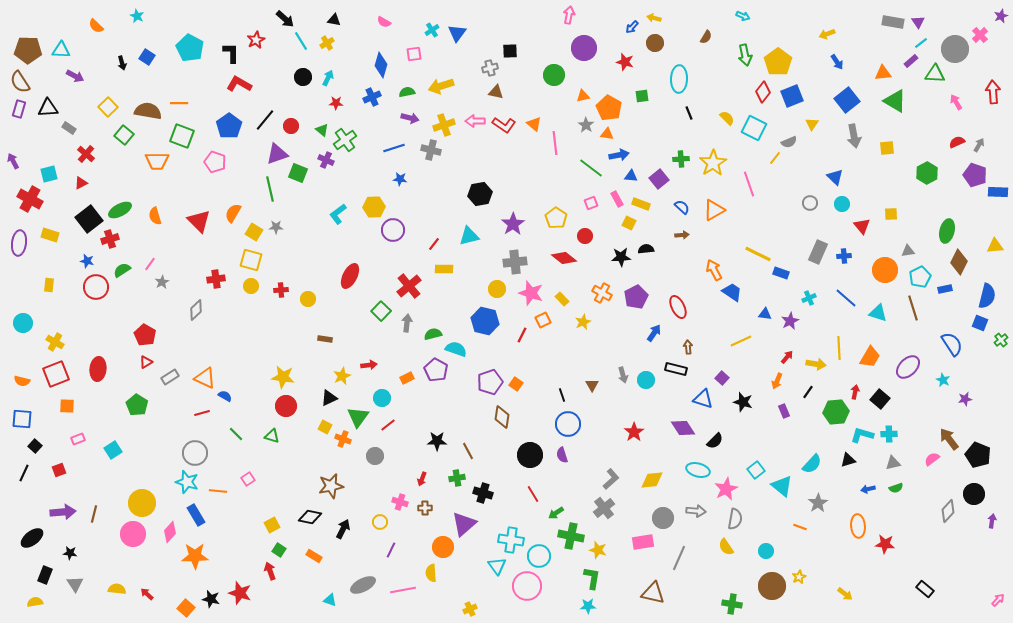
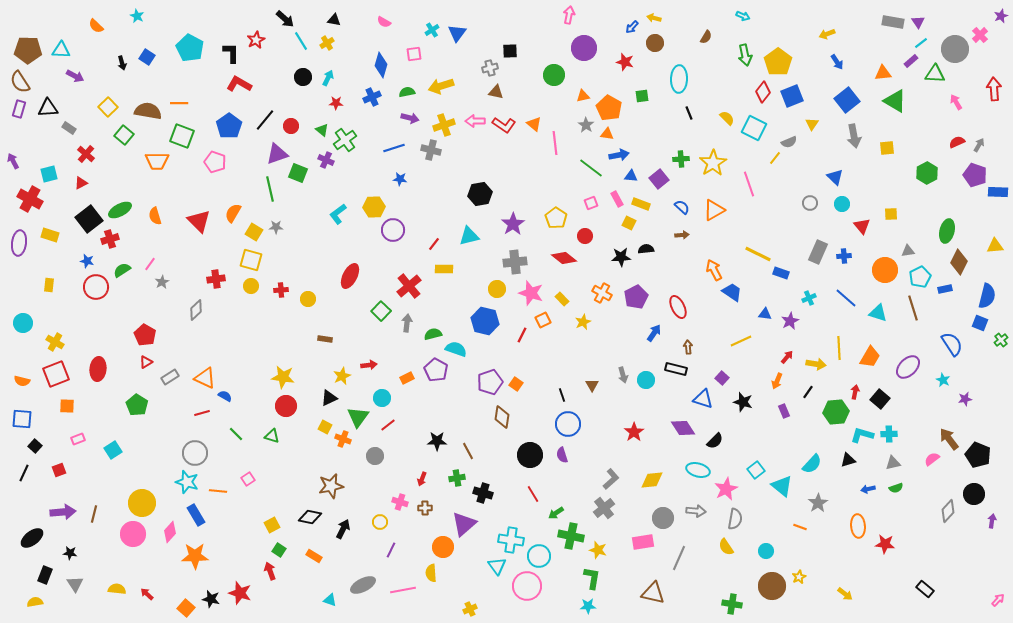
red arrow at (993, 92): moved 1 px right, 3 px up
